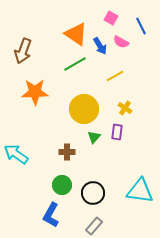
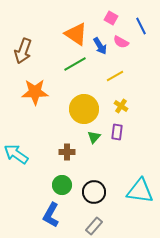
yellow cross: moved 4 px left, 2 px up
black circle: moved 1 px right, 1 px up
